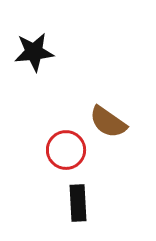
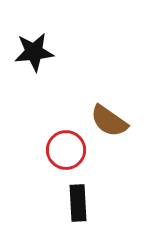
brown semicircle: moved 1 px right, 1 px up
